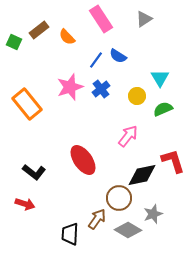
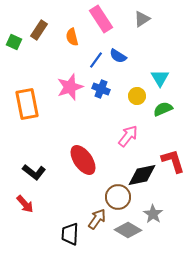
gray triangle: moved 2 px left
brown rectangle: rotated 18 degrees counterclockwise
orange semicircle: moved 5 px right; rotated 30 degrees clockwise
blue cross: rotated 30 degrees counterclockwise
orange rectangle: rotated 28 degrees clockwise
brown circle: moved 1 px left, 1 px up
red arrow: rotated 30 degrees clockwise
gray star: rotated 18 degrees counterclockwise
